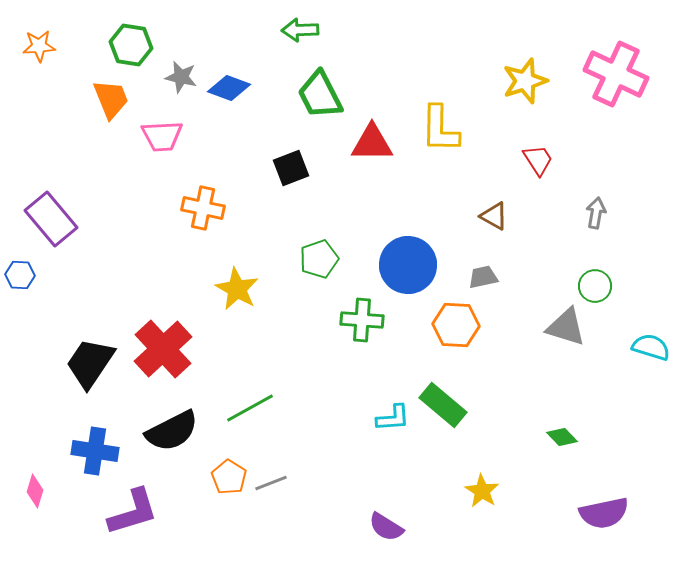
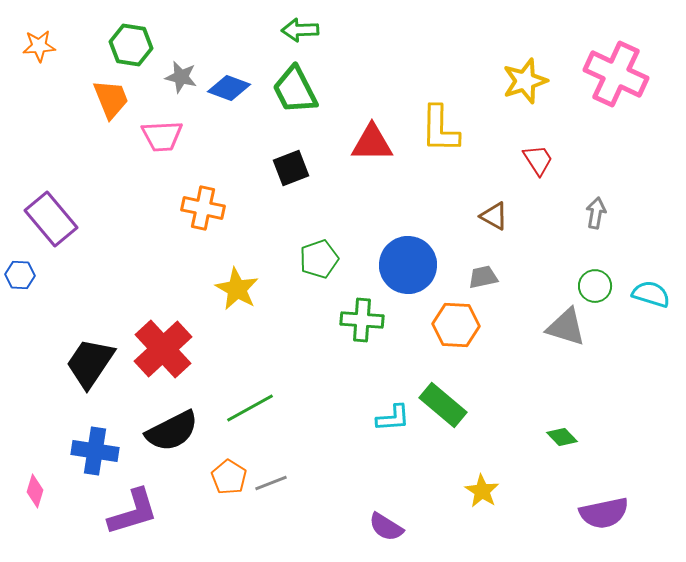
green trapezoid at (320, 95): moved 25 px left, 5 px up
cyan semicircle at (651, 347): moved 53 px up
